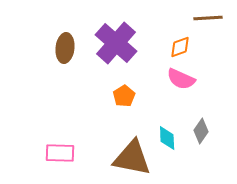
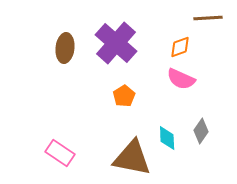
pink rectangle: rotated 32 degrees clockwise
